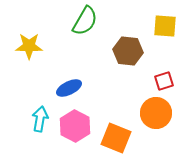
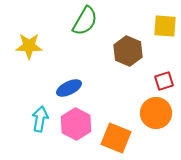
brown hexagon: rotated 16 degrees clockwise
pink hexagon: moved 1 px right, 2 px up
